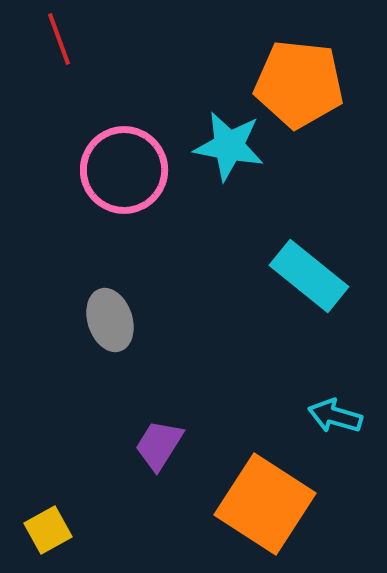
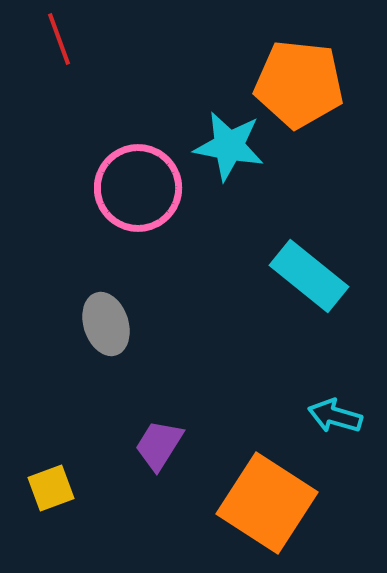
pink circle: moved 14 px right, 18 px down
gray ellipse: moved 4 px left, 4 px down
orange square: moved 2 px right, 1 px up
yellow square: moved 3 px right, 42 px up; rotated 9 degrees clockwise
